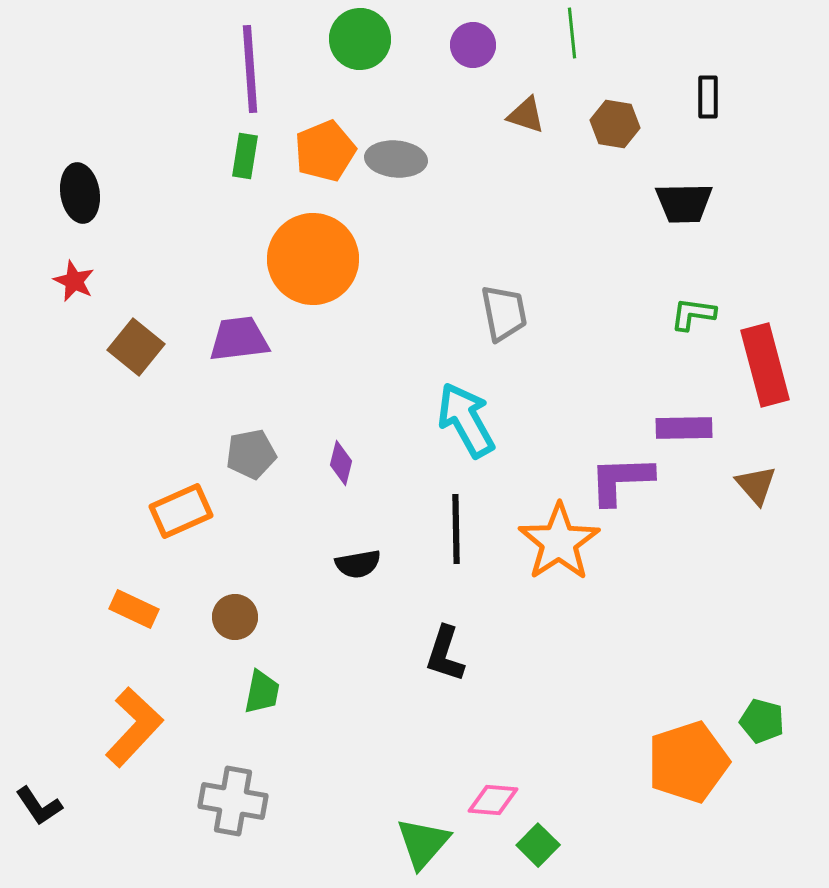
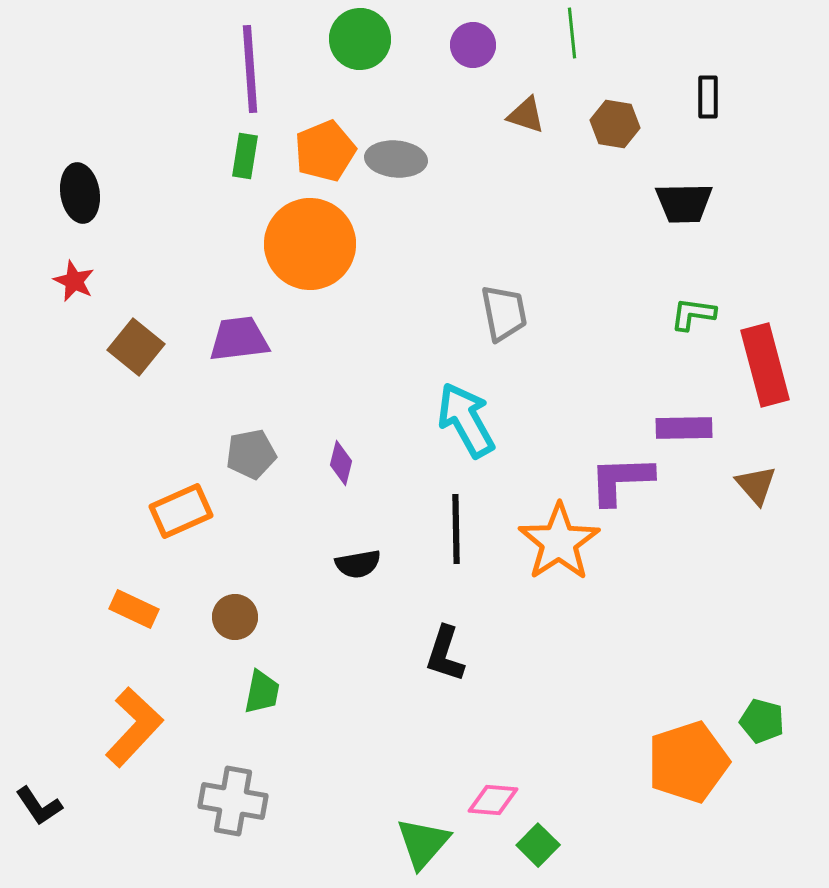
orange circle at (313, 259): moved 3 px left, 15 px up
